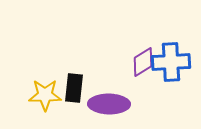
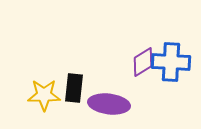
blue cross: rotated 6 degrees clockwise
yellow star: moved 1 px left
purple ellipse: rotated 6 degrees clockwise
